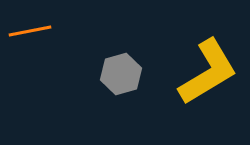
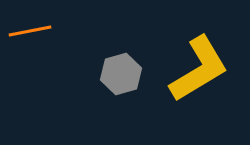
yellow L-shape: moved 9 px left, 3 px up
